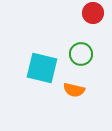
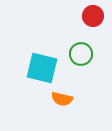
red circle: moved 3 px down
orange semicircle: moved 12 px left, 9 px down
